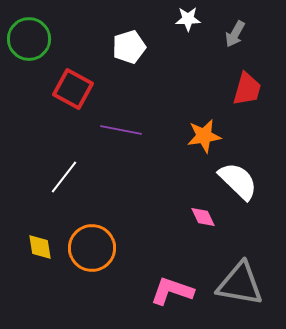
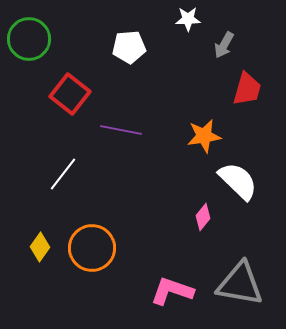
gray arrow: moved 11 px left, 11 px down
white pentagon: rotated 12 degrees clockwise
red square: moved 3 px left, 5 px down; rotated 9 degrees clockwise
white line: moved 1 px left, 3 px up
pink diamond: rotated 64 degrees clockwise
yellow diamond: rotated 44 degrees clockwise
